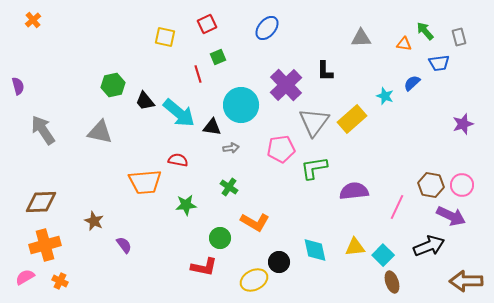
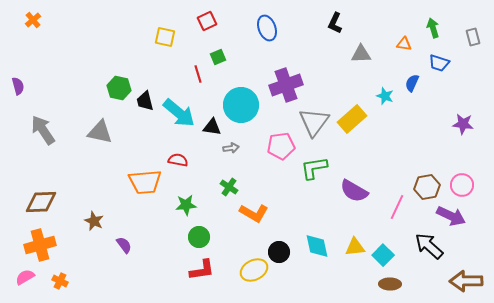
red square at (207, 24): moved 3 px up
blue ellipse at (267, 28): rotated 60 degrees counterclockwise
green arrow at (425, 31): moved 8 px right, 3 px up; rotated 24 degrees clockwise
gray rectangle at (459, 37): moved 14 px right
gray triangle at (361, 38): moved 16 px down
blue trapezoid at (439, 63): rotated 25 degrees clockwise
black L-shape at (325, 71): moved 10 px right, 48 px up; rotated 25 degrees clockwise
blue semicircle at (412, 83): rotated 24 degrees counterclockwise
green hexagon at (113, 85): moved 6 px right, 3 px down; rotated 25 degrees clockwise
purple cross at (286, 85): rotated 24 degrees clockwise
black trapezoid at (145, 101): rotated 25 degrees clockwise
purple star at (463, 124): rotated 25 degrees clockwise
pink pentagon at (281, 149): moved 3 px up
brown hexagon at (431, 185): moved 4 px left, 2 px down; rotated 20 degrees counterclockwise
purple semicircle at (354, 191): rotated 144 degrees counterclockwise
orange L-shape at (255, 222): moved 1 px left, 9 px up
green circle at (220, 238): moved 21 px left, 1 px up
orange cross at (45, 245): moved 5 px left
black arrow at (429, 246): rotated 116 degrees counterclockwise
cyan diamond at (315, 250): moved 2 px right, 4 px up
black circle at (279, 262): moved 10 px up
red L-shape at (204, 267): moved 2 px left, 3 px down; rotated 20 degrees counterclockwise
yellow ellipse at (254, 280): moved 10 px up
brown ellipse at (392, 282): moved 2 px left, 2 px down; rotated 70 degrees counterclockwise
